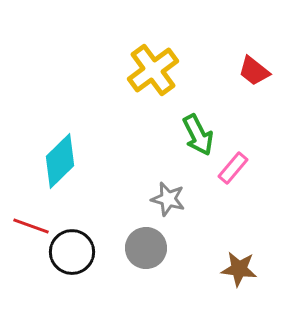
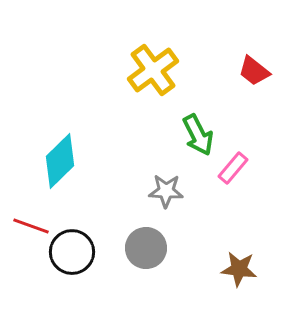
gray star: moved 2 px left, 8 px up; rotated 12 degrees counterclockwise
